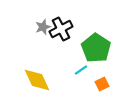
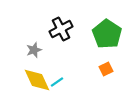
gray star: moved 9 px left, 23 px down
green pentagon: moved 11 px right, 14 px up
cyan line: moved 24 px left, 12 px down
orange square: moved 4 px right, 15 px up
